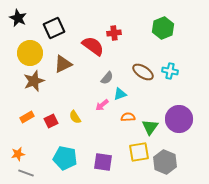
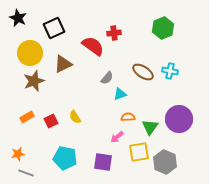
pink arrow: moved 15 px right, 32 px down
